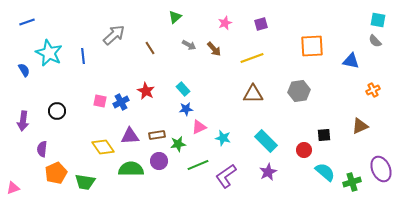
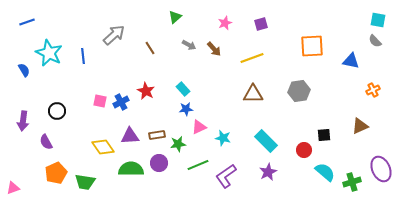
purple semicircle at (42, 149): moved 4 px right, 7 px up; rotated 35 degrees counterclockwise
purple circle at (159, 161): moved 2 px down
